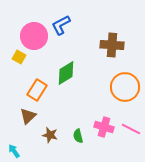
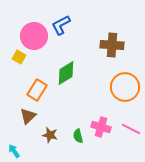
pink cross: moved 3 px left
